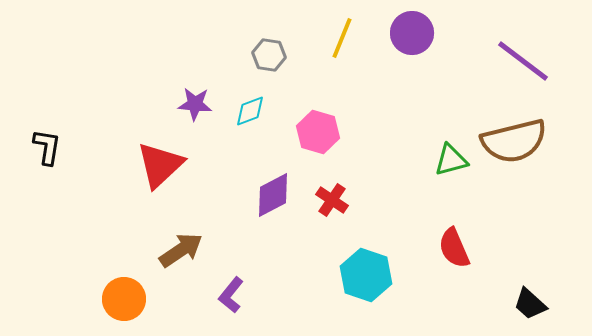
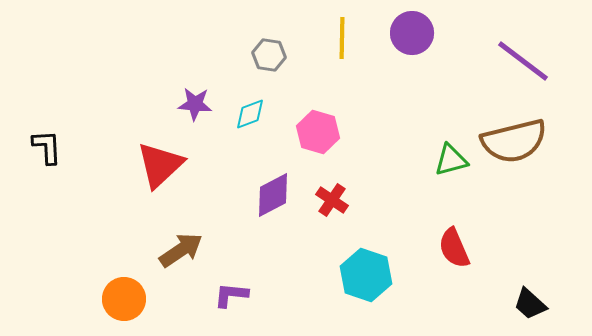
yellow line: rotated 21 degrees counterclockwise
cyan diamond: moved 3 px down
black L-shape: rotated 12 degrees counterclockwise
purple L-shape: rotated 57 degrees clockwise
